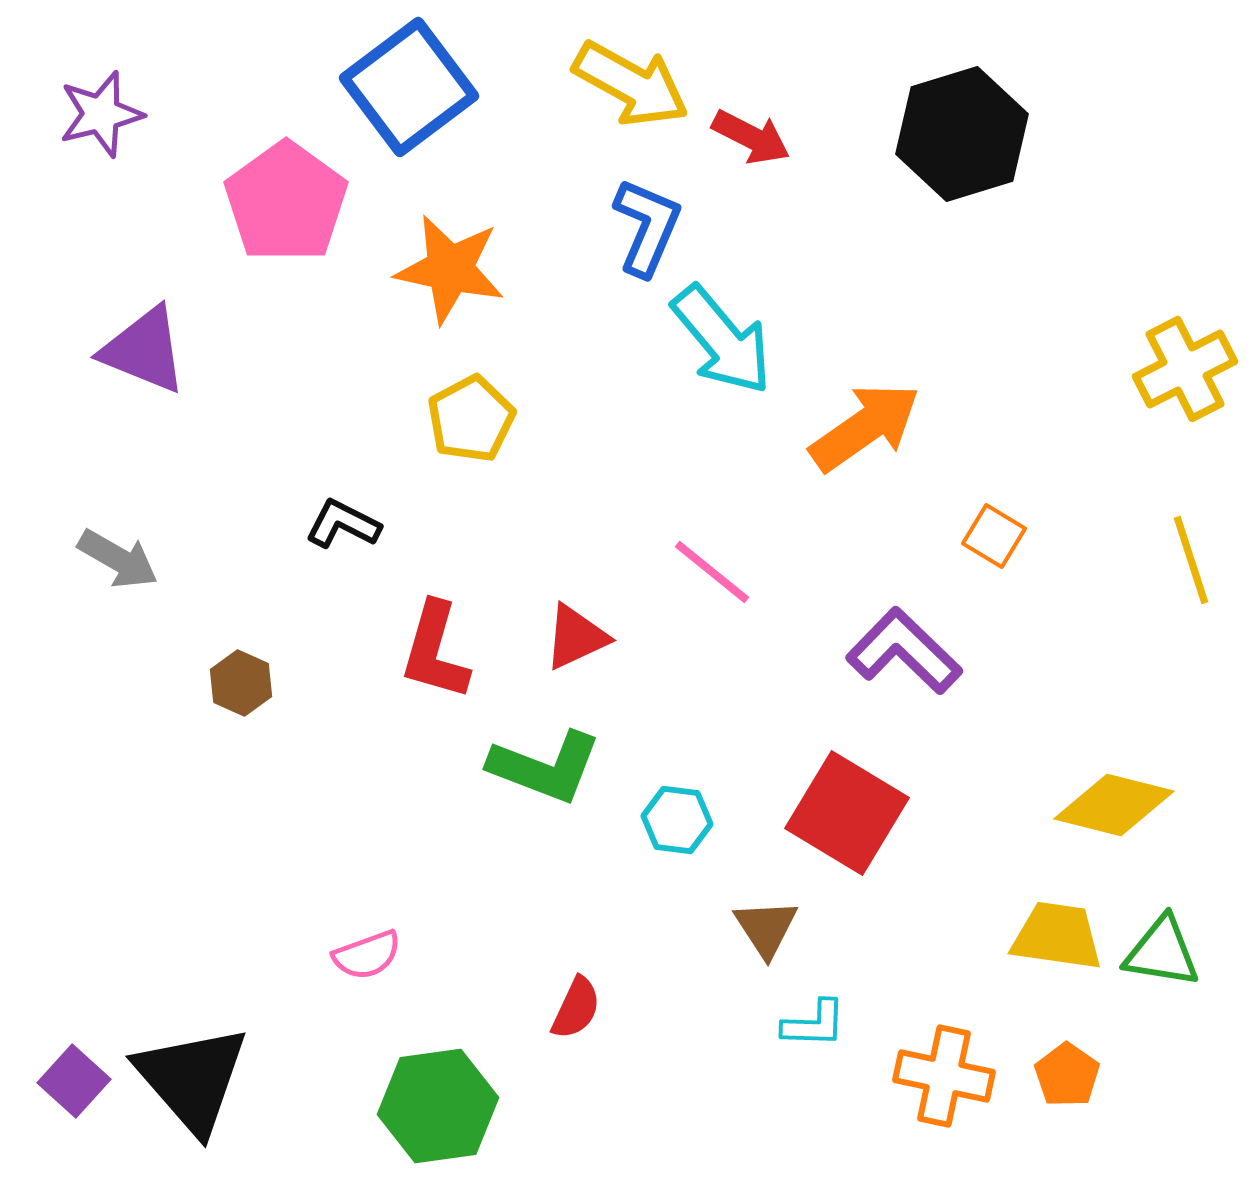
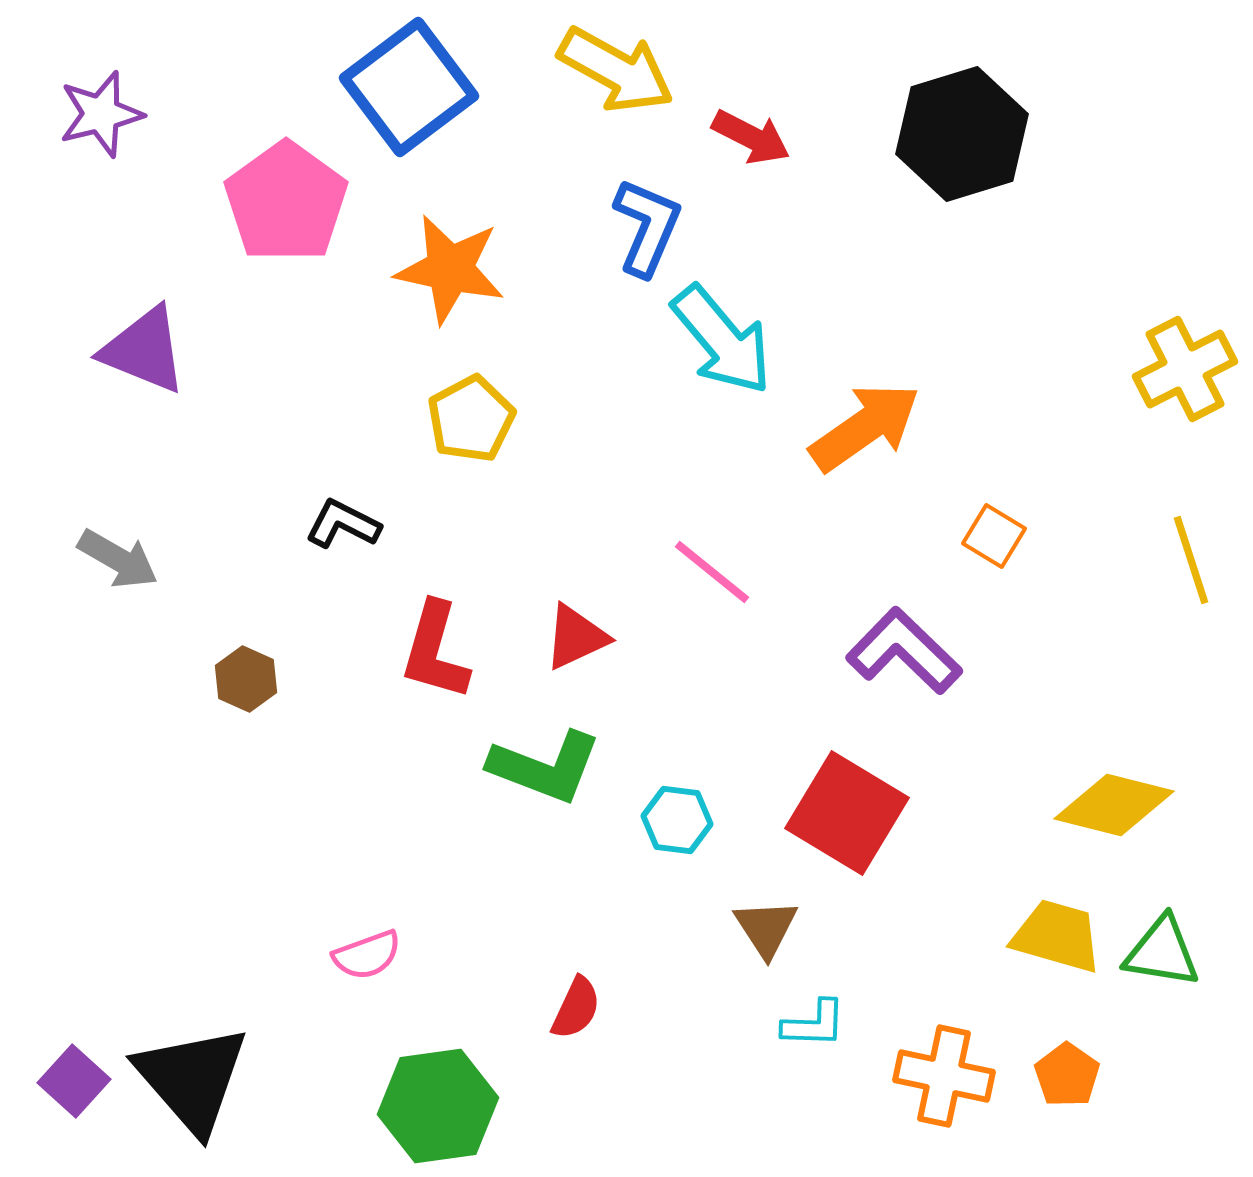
yellow arrow: moved 15 px left, 14 px up
brown hexagon: moved 5 px right, 4 px up
yellow trapezoid: rotated 8 degrees clockwise
